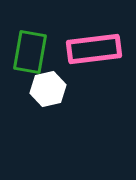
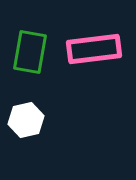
white hexagon: moved 22 px left, 31 px down
